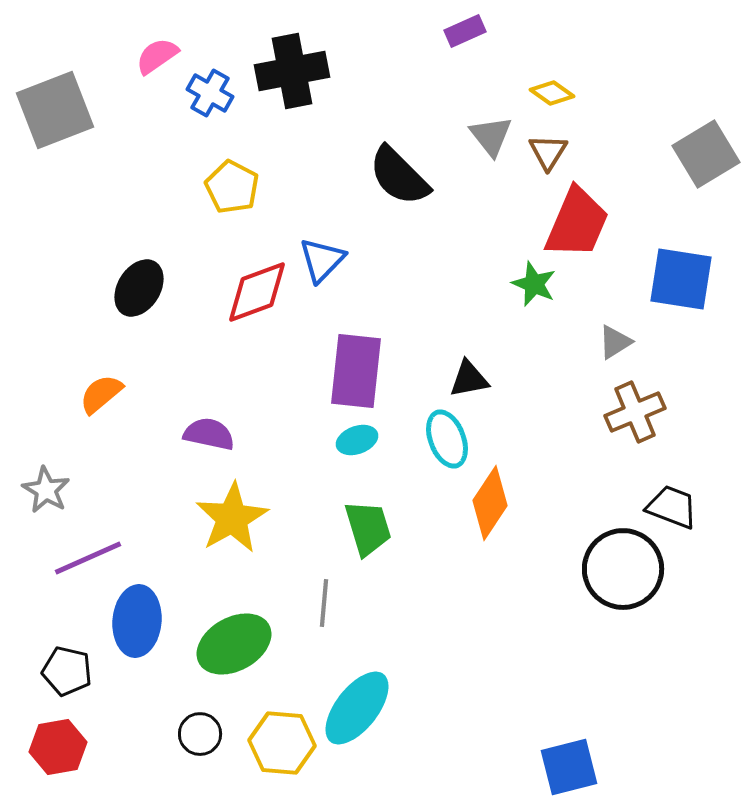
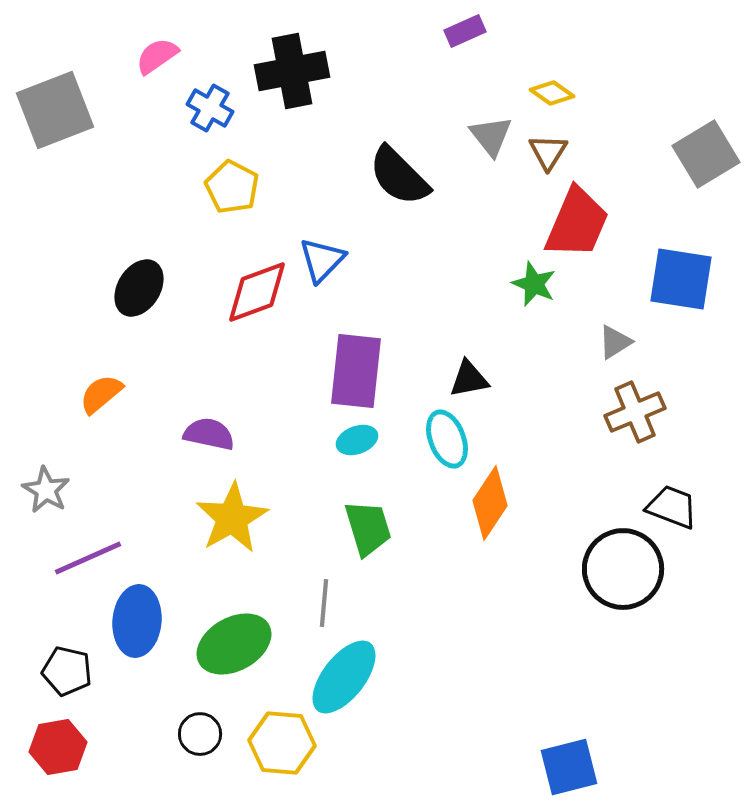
blue cross at (210, 93): moved 15 px down
cyan ellipse at (357, 708): moved 13 px left, 31 px up
